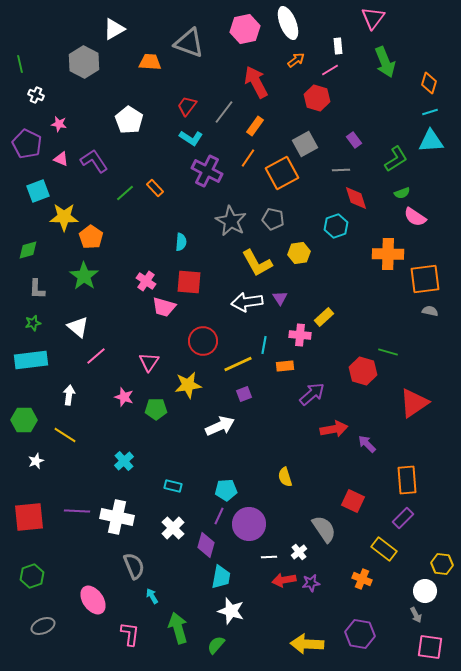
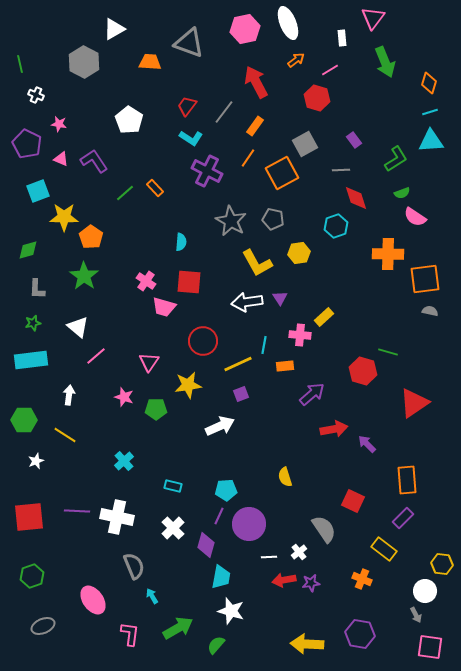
white rectangle at (338, 46): moved 4 px right, 8 px up
purple square at (244, 394): moved 3 px left
green arrow at (178, 628): rotated 76 degrees clockwise
